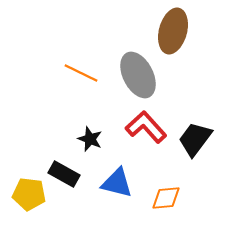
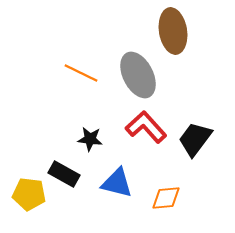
brown ellipse: rotated 24 degrees counterclockwise
black star: rotated 15 degrees counterclockwise
